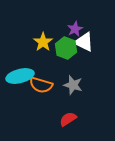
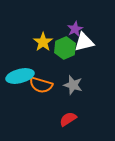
white triangle: rotated 40 degrees counterclockwise
green hexagon: moved 1 px left; rotated 15 degrees clockwise
